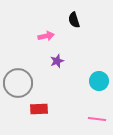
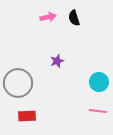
black semicircle: moved 2 px up
pink arrow: moved 2 px right, 19 px up
cyan circle: moved 1 px down
red rectangle: moved 12 px left, 7 px down
pink line: moved 1 px right, 8 px up
